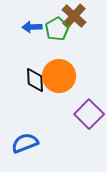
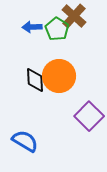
green pentagon: rotated 10 degrees counterclockwise
purple square: moved 2 px down
blue semicircle: moved 2 px up; rotated 52 degrees clockwise
